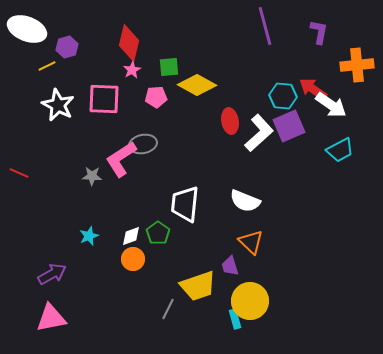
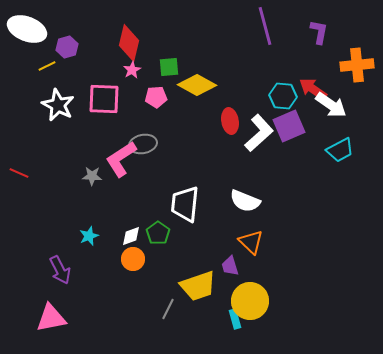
purple arrow: moved 8 px right, 4 px up; rotated 92 degrees clockwise
